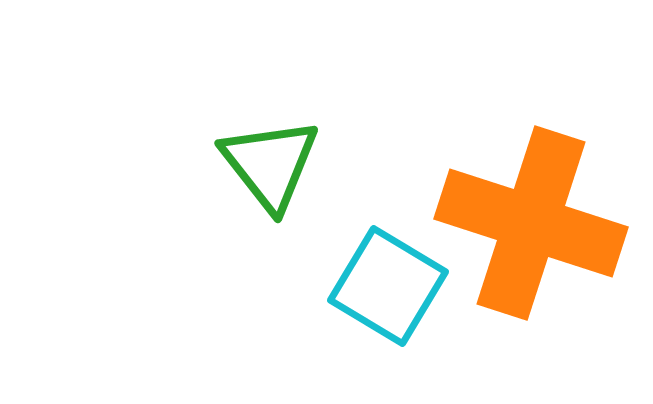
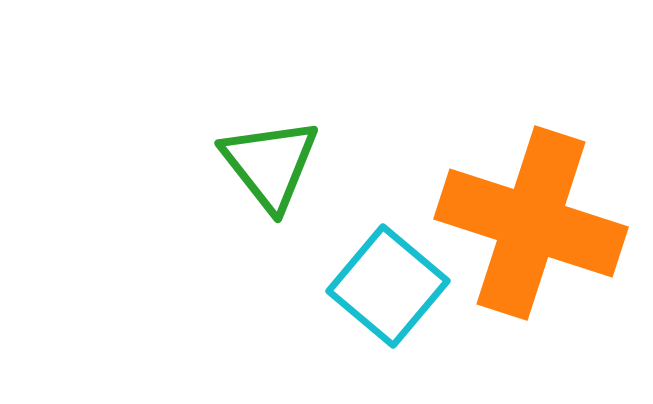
cyan square: rotated 9 degrees clockwise
